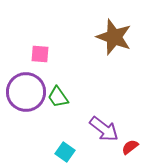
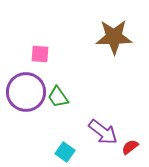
brown star: rotated 21 degrees counterclockwise
purple arrow: moved 1 px left, 3 px down
